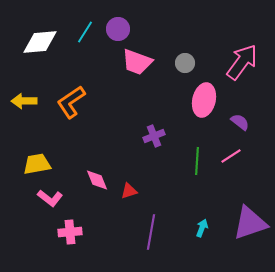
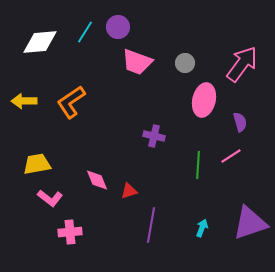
purple circle: moved 2 px up
pink arrow: moved 2 px down
purple semicircle: rotated 36 degrees clockwise
purple cross: rotated 35 degrees clockwise
green line: moved 1 px right, 4 px down
purple line: moved 7 px up
